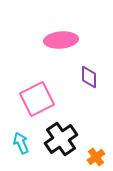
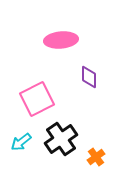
cyan arrow: moved 1 px up; rotated 105 degrees counterclockwise
